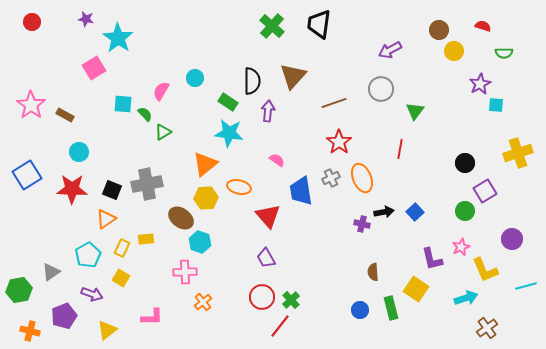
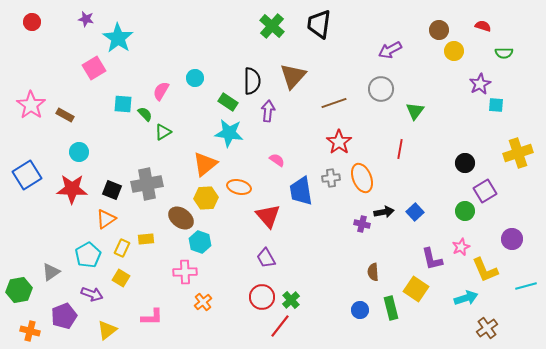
gray cross at (331, 178): rotated 18 degrees clockwise
